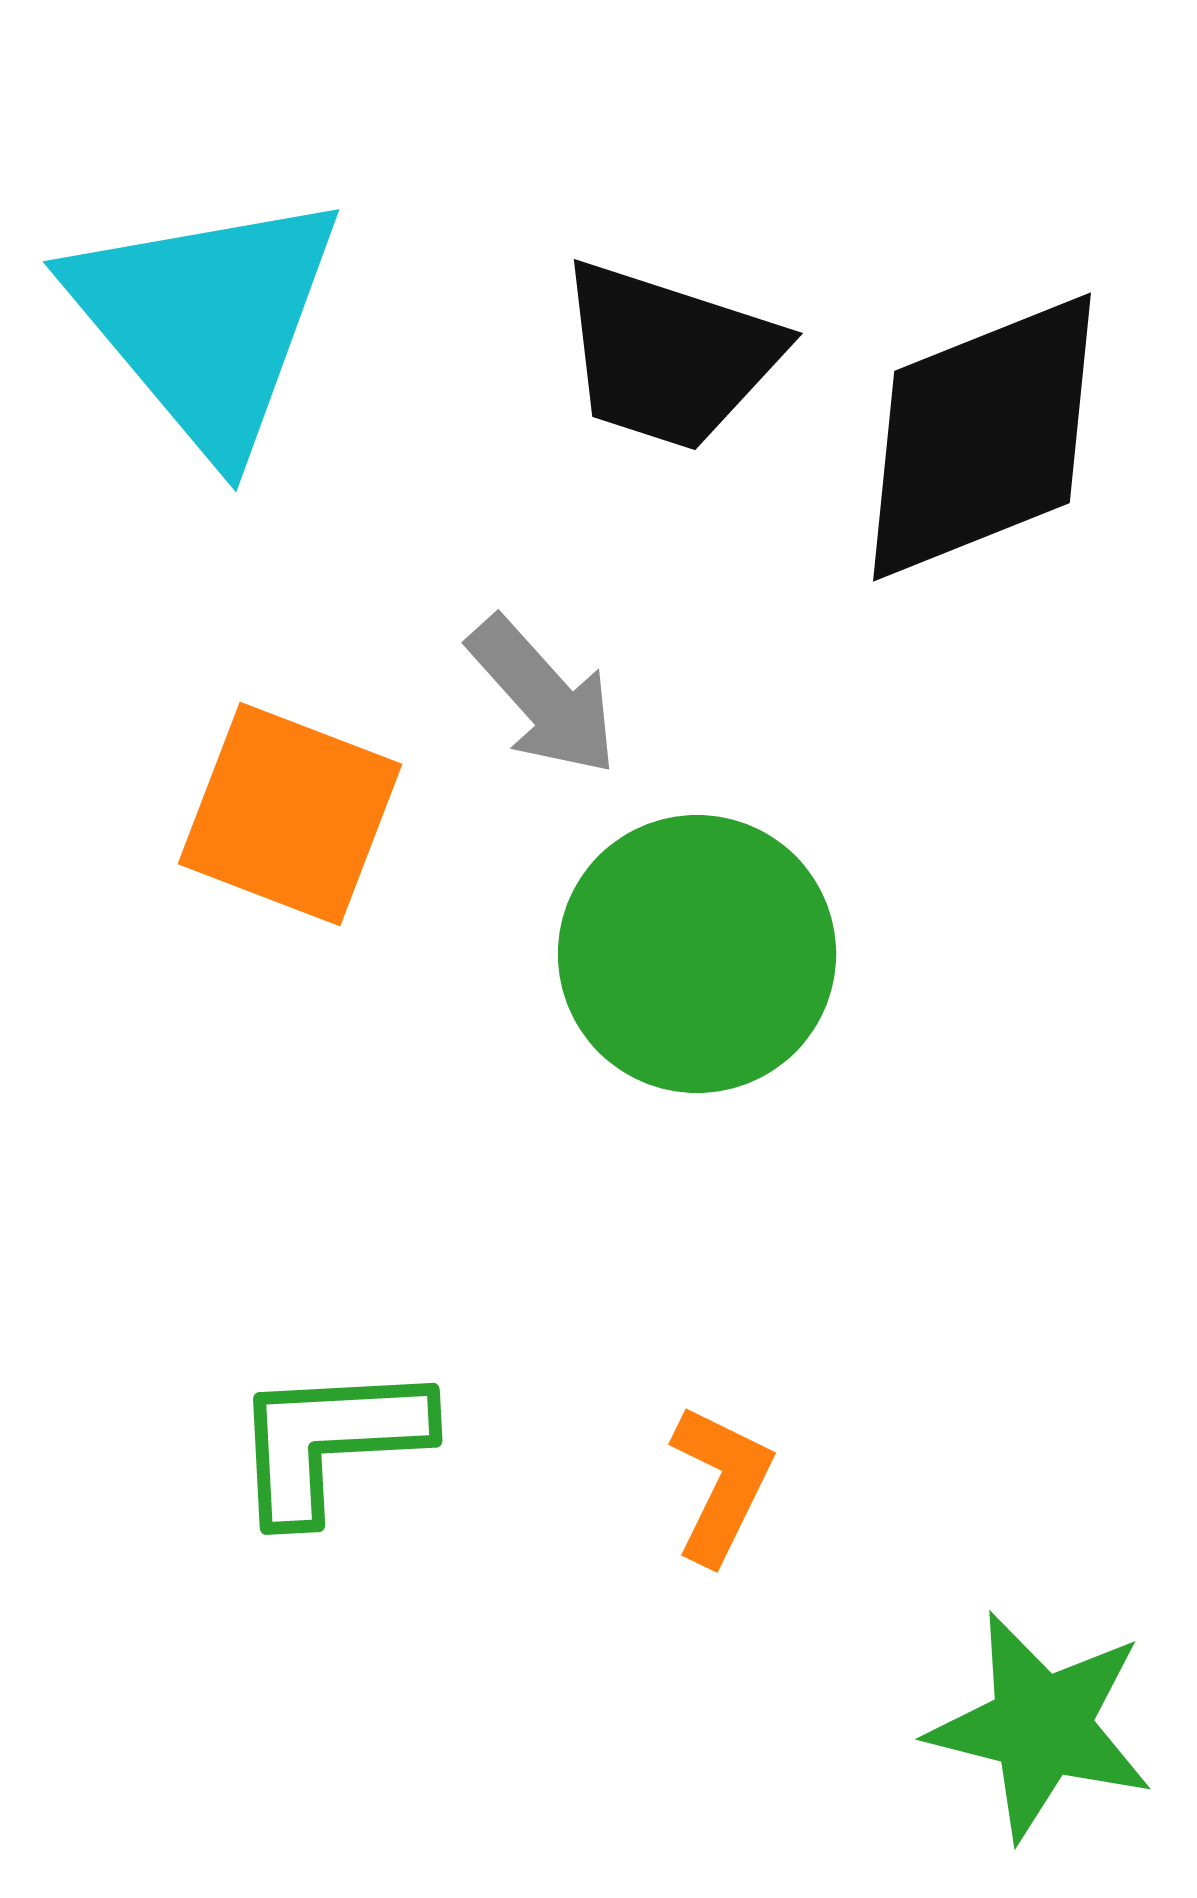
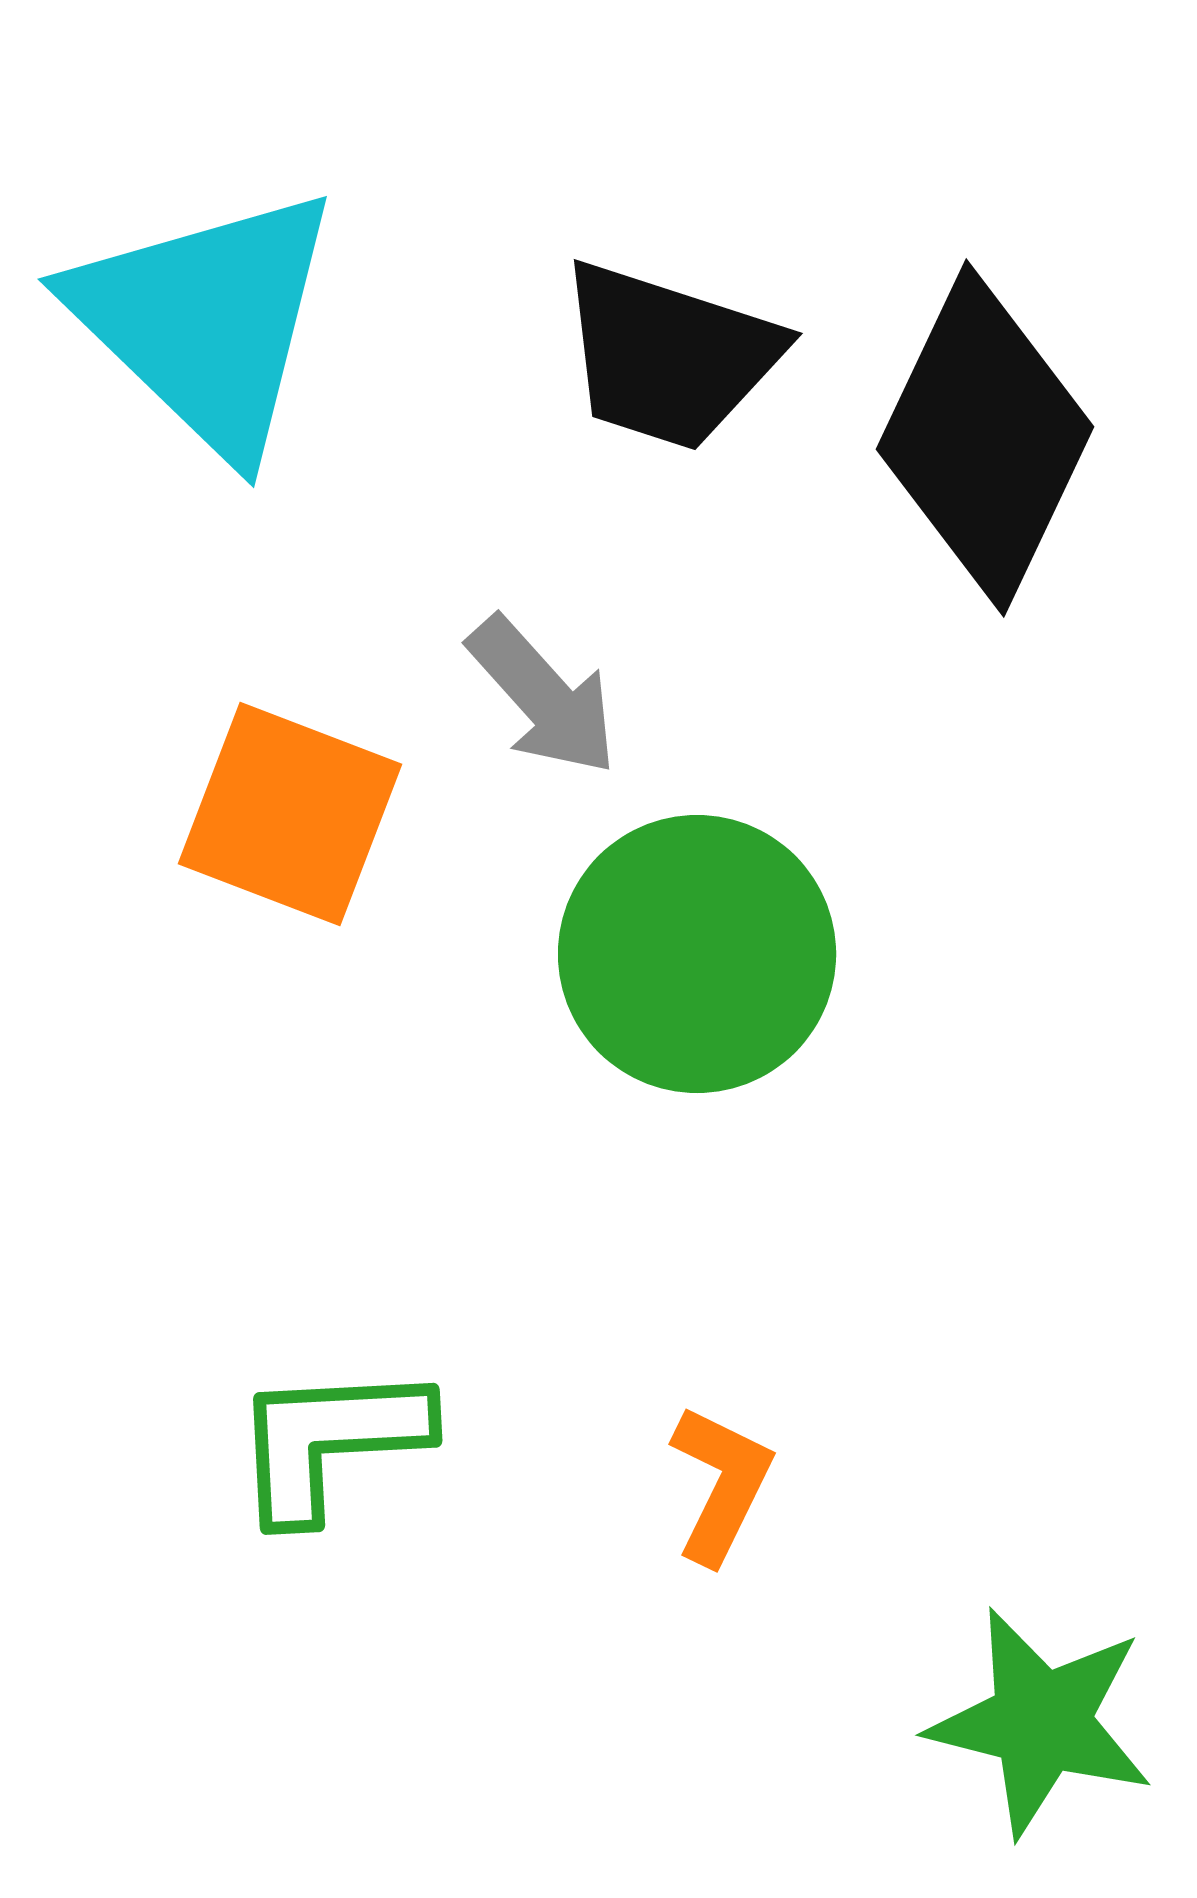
cyan triangle: rotated 6 degrees counterclockwise
black diamond: moved 3 px right, 1 px down; rotated 43 degrees counterclockwise
green star: moved 4 px up
